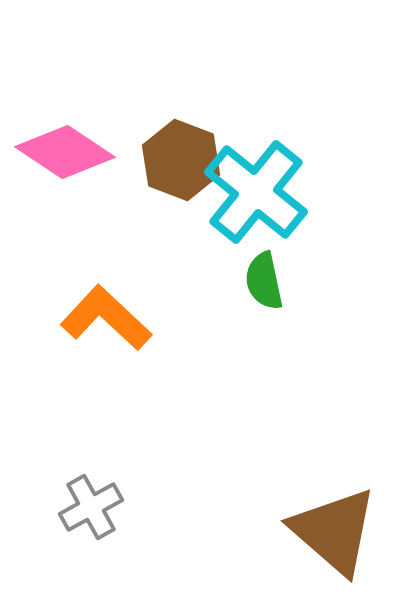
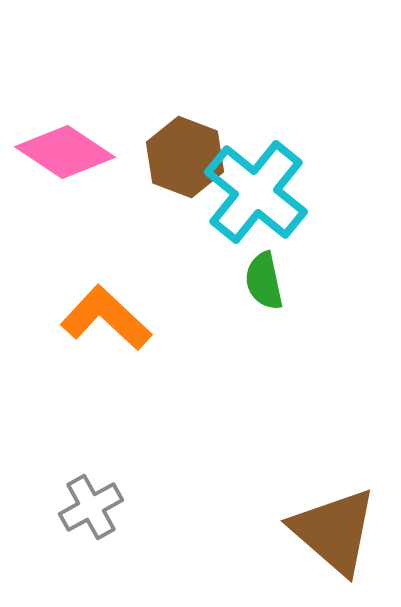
brown hexagon: moved 4 px right, 3 px up
